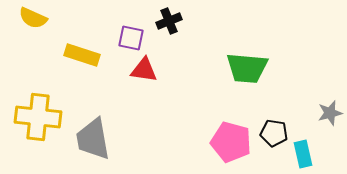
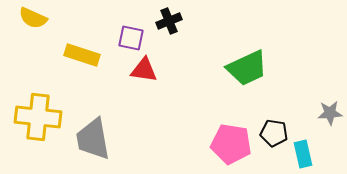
green trapezoid: rotated 30 degrees counterclockwise
gray star: rotated 10 degrees clockwise
pink pentagon: moved 2 px down; rotated 6 degrees counterclockwise
